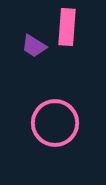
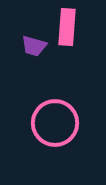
purple trapezoid: rotated 16 degrees counterclockwise
